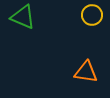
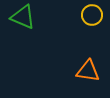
orange triangle: moved 2 px right, 1 px up
